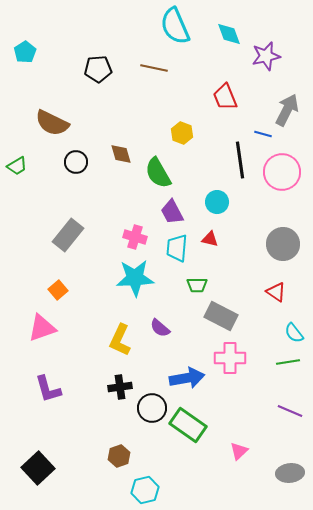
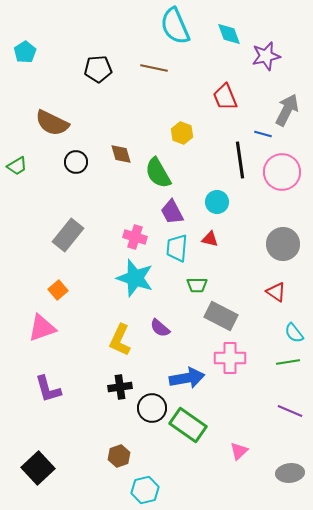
cyan star at (135, 278): rotated 21 degrees clockwise
